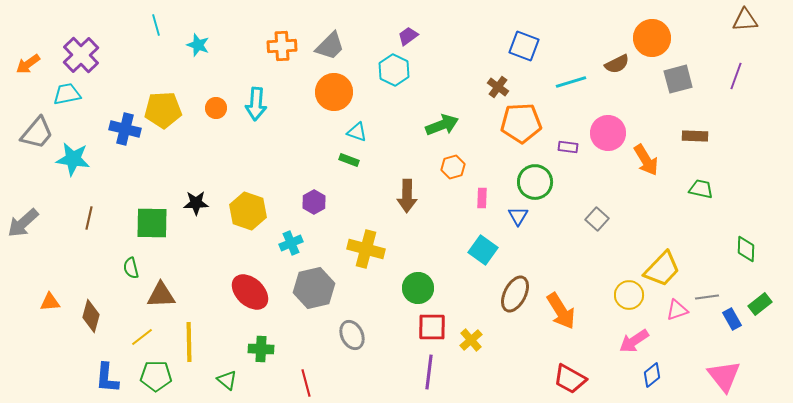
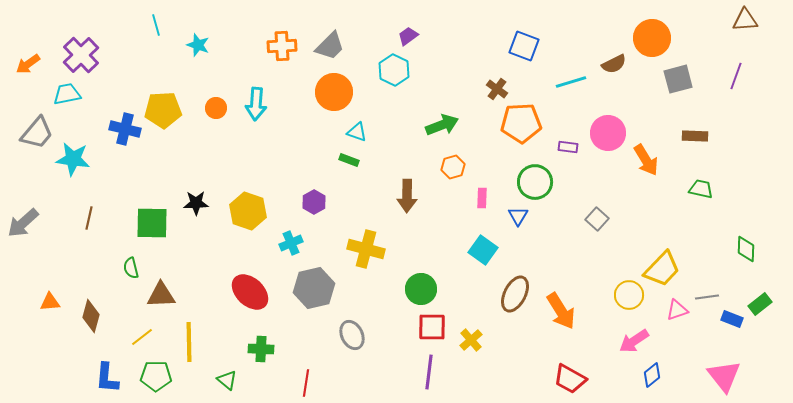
brown semicircle at (617, 64): moved 3 px left
brown cross at (498, 87): moved 1 px left, 2 px down
green circle at (418, 288): moved 3 px right, 1 px down
blue rectangle at (732, 319): rotated 40 degrees counterclockwise
red line at (306, 383): rotated 24 degrees clockwise
